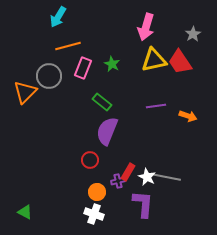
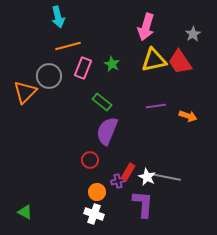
cyan arrow: rotated 45 degrees counterclockwise
